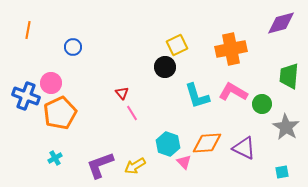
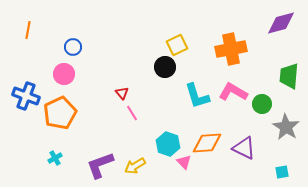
pink circle: moved 13 px right, 9 px up
